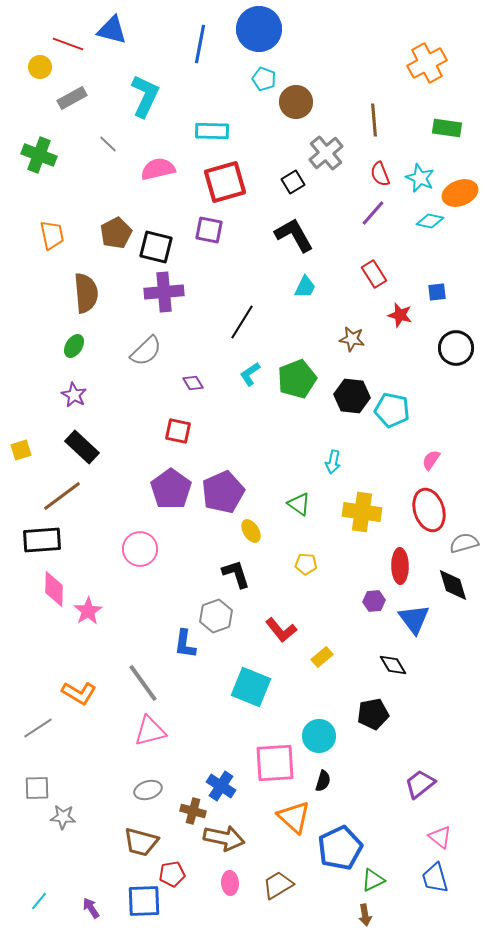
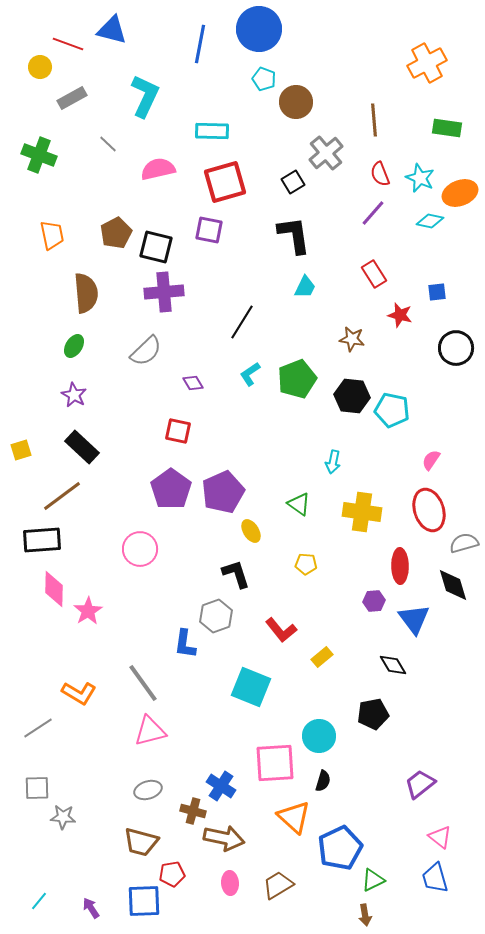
black L-shape at (294, 235): rotated 21 degrees clockwise
